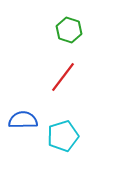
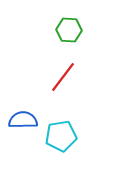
green hexagon: rotated 15 degrees counterclockwise
cyan pentagon: moved 2 px left; rotated 8 degrees clockwise
